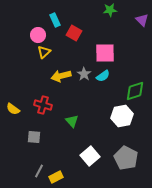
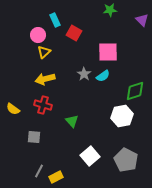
pink square: moved 3 px right, 1 px up
yellow arrow: moved 16 px left, 3 px down
gray pentagon: moved 2 px down
